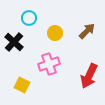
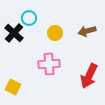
brown arrow: rotated 150 degrees counterclockwise
black cross: moved 9 px up
pink cross: rotated 15 degrees clockwise
yellow square: moved 9 px left, 2 px down
